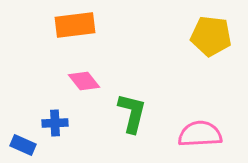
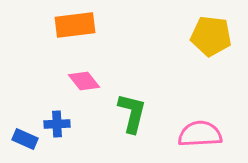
blue cross: moved 2 px right, 1 px down
blue rectangle: moved 2 px right, 6 px up
